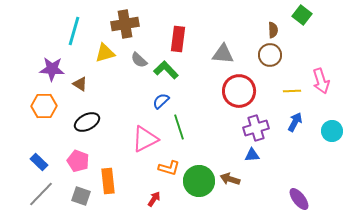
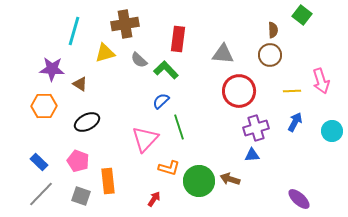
pink triangle: rotated 20 degrees counterclockwise
purple ellipse: rotated 10 degrees counterclockwise
